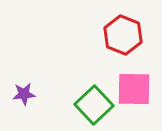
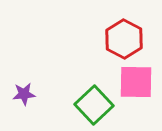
red hexagon: moved 1 px right, 4 px down; rotated 6 degrees clockwise
pink square: moved 2 px right, 7 px up
